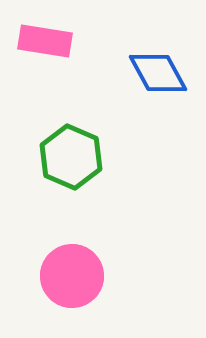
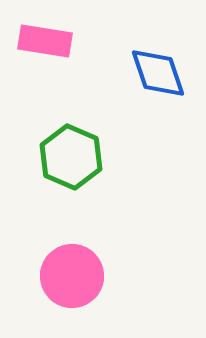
blue diamond: rotated 10 degrees clockwise
